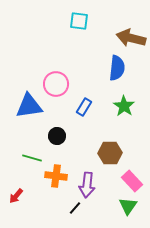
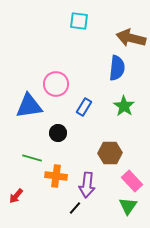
black circle: moved 1 px right, 3 px up
